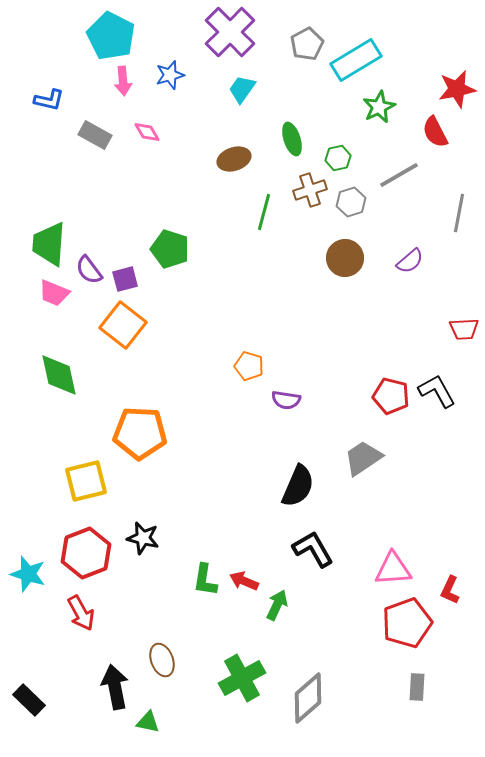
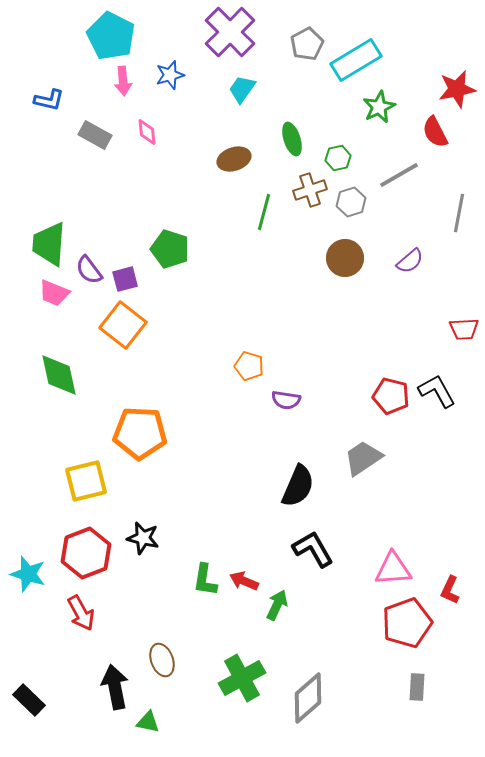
pink diamond at (147, 132): rotated 24 degrees clockwise
